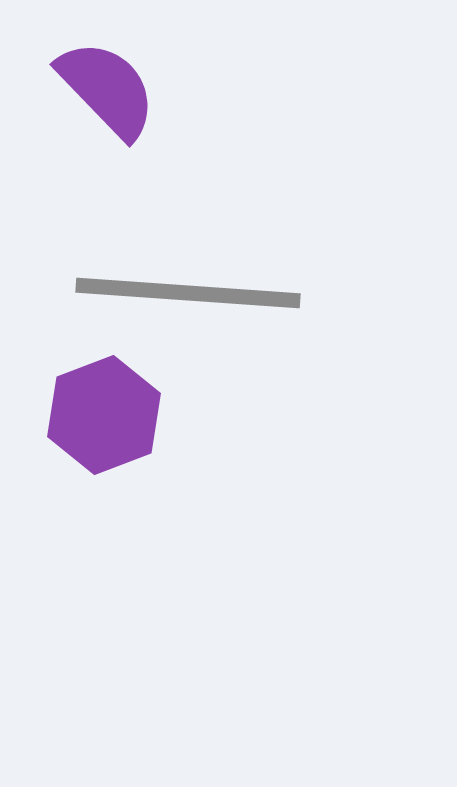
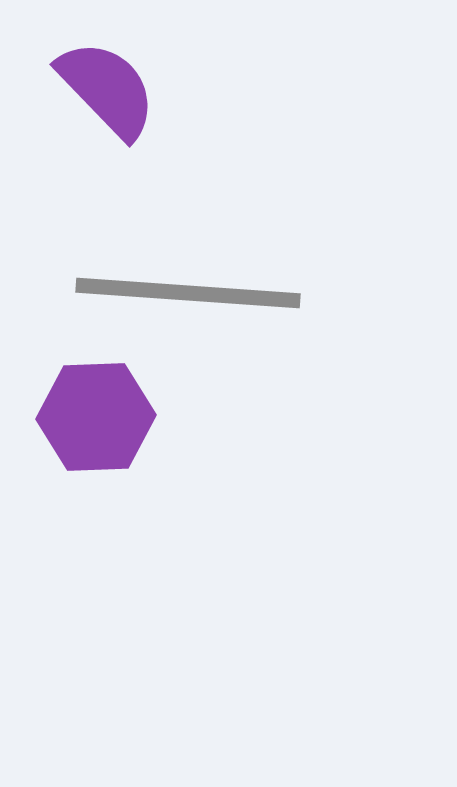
purple hexagon: moved 8 px left, 2 px down; rotated 19 degrees clockwise
